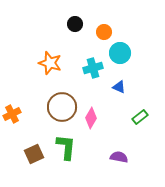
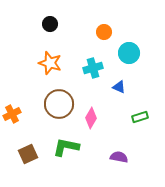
black circle: moved 25 px left
cyan circle: moved 9 px right
brown circle: moved 3 px left, 3 px up
green rectangle: rotated 21 degrees clockwise
green L-shape: rotated 84 degrees counterclockwise
brown square: moved 6 px left
